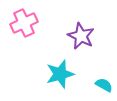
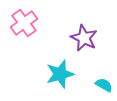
pink cross: rotated 12 degrees counterclockwise
purple star: moved 3 px right, 2 px down
